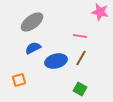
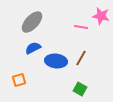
pink star: moved 1 px right, 4 px down
gray ellipse: rotated 10 degrees counterclockwise
pink line: moved 1 px right, 9 px up
blue ellipse: rotated 20 degrees clockwise
